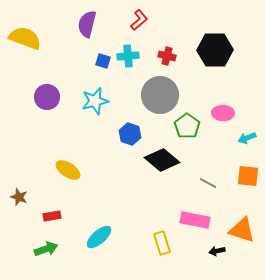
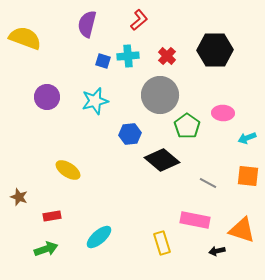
red cross: rotated 30 degrees clockwise
blue hexagon: rotated 25 degrees counterclockwise
